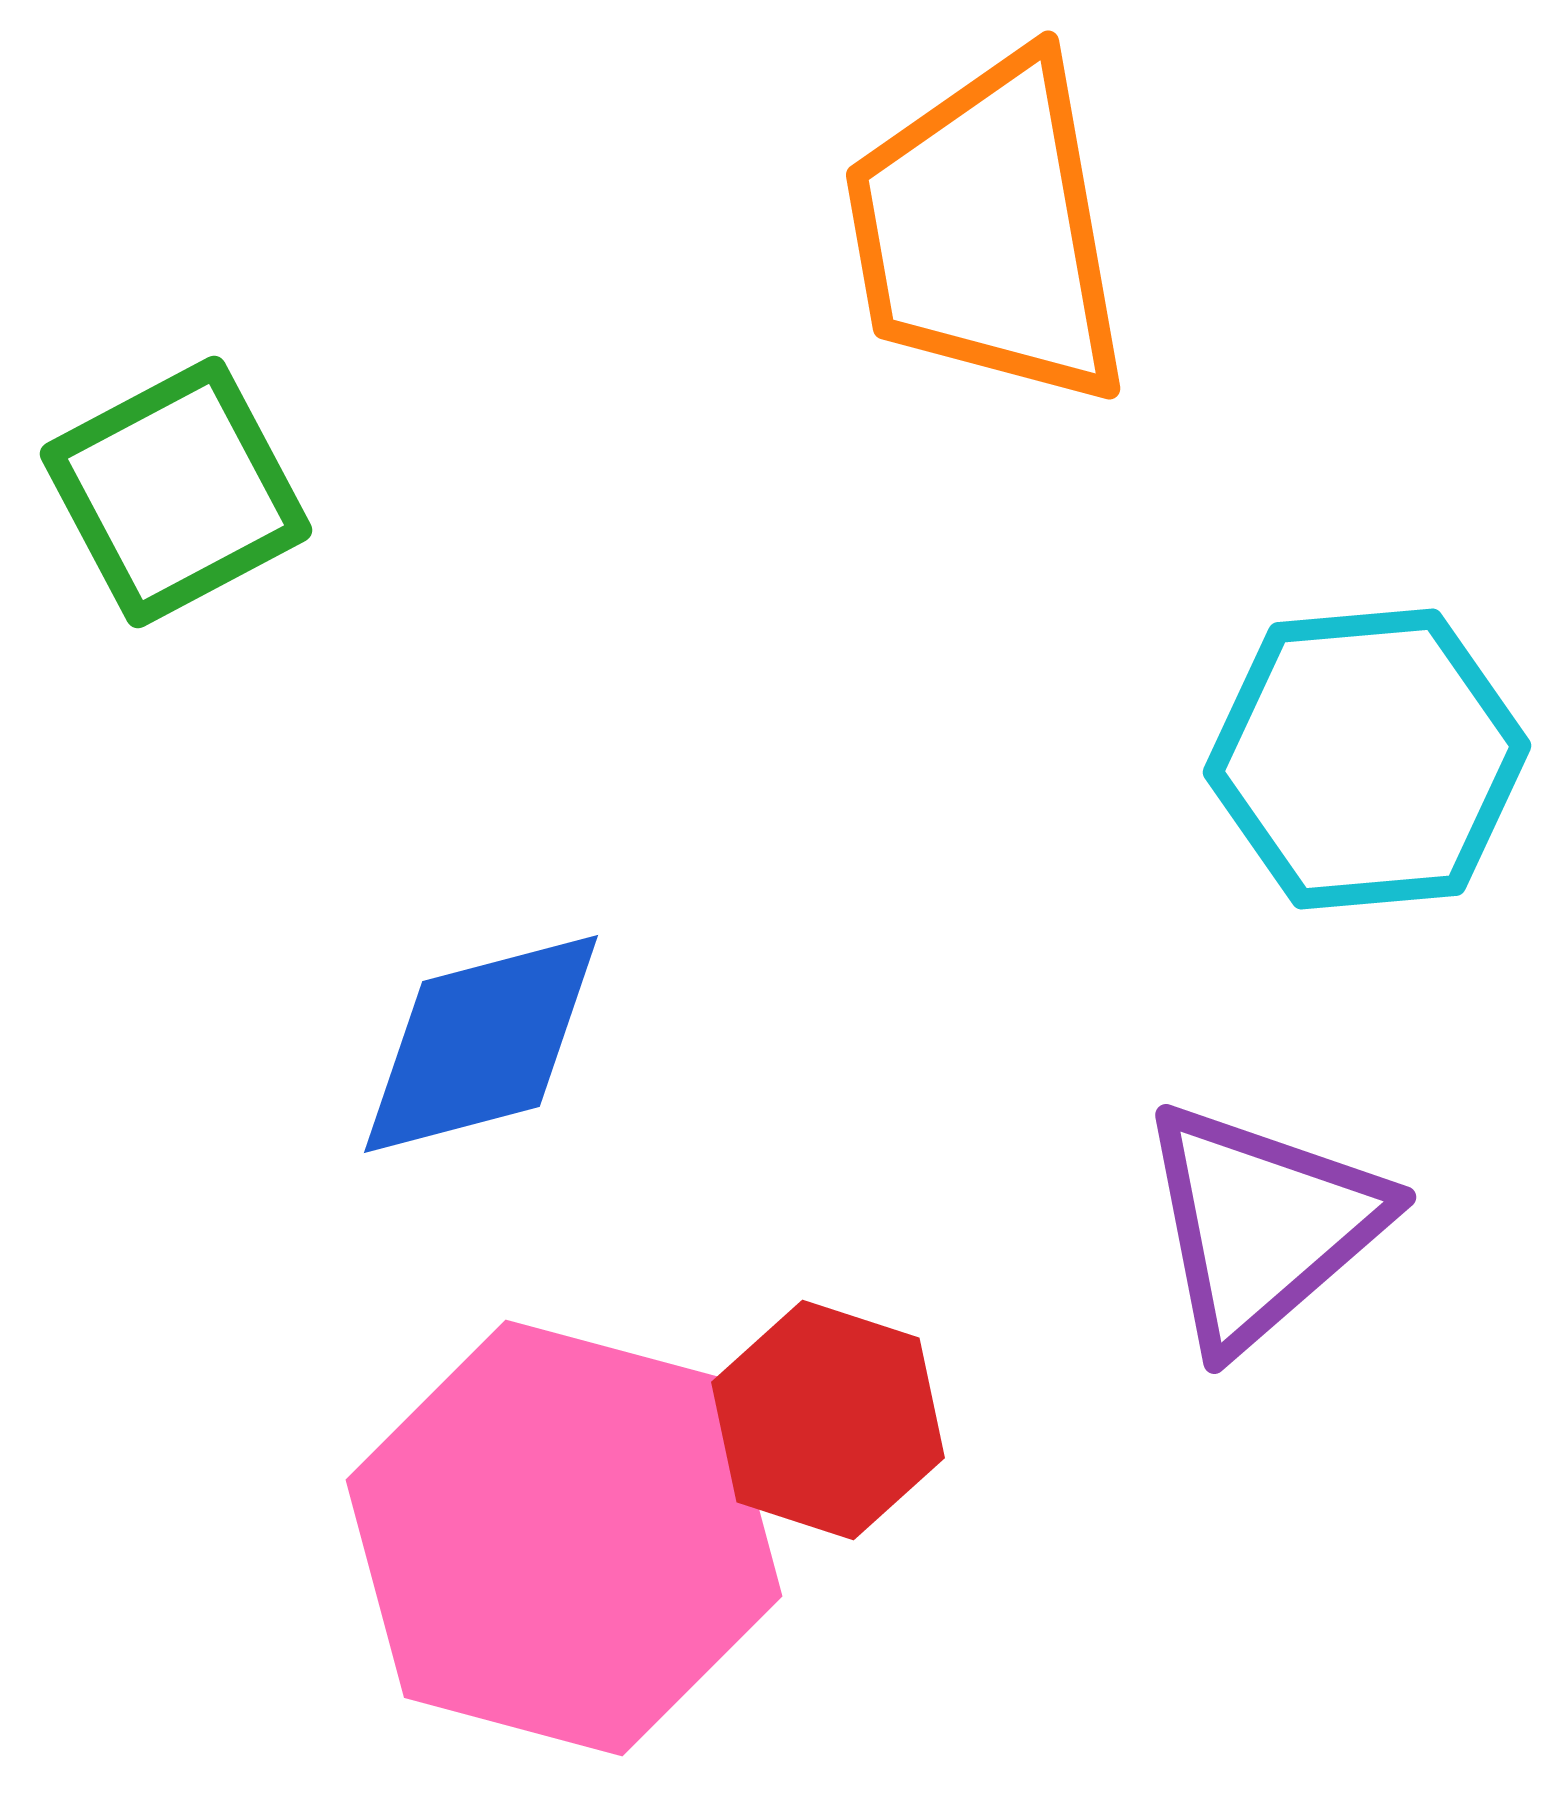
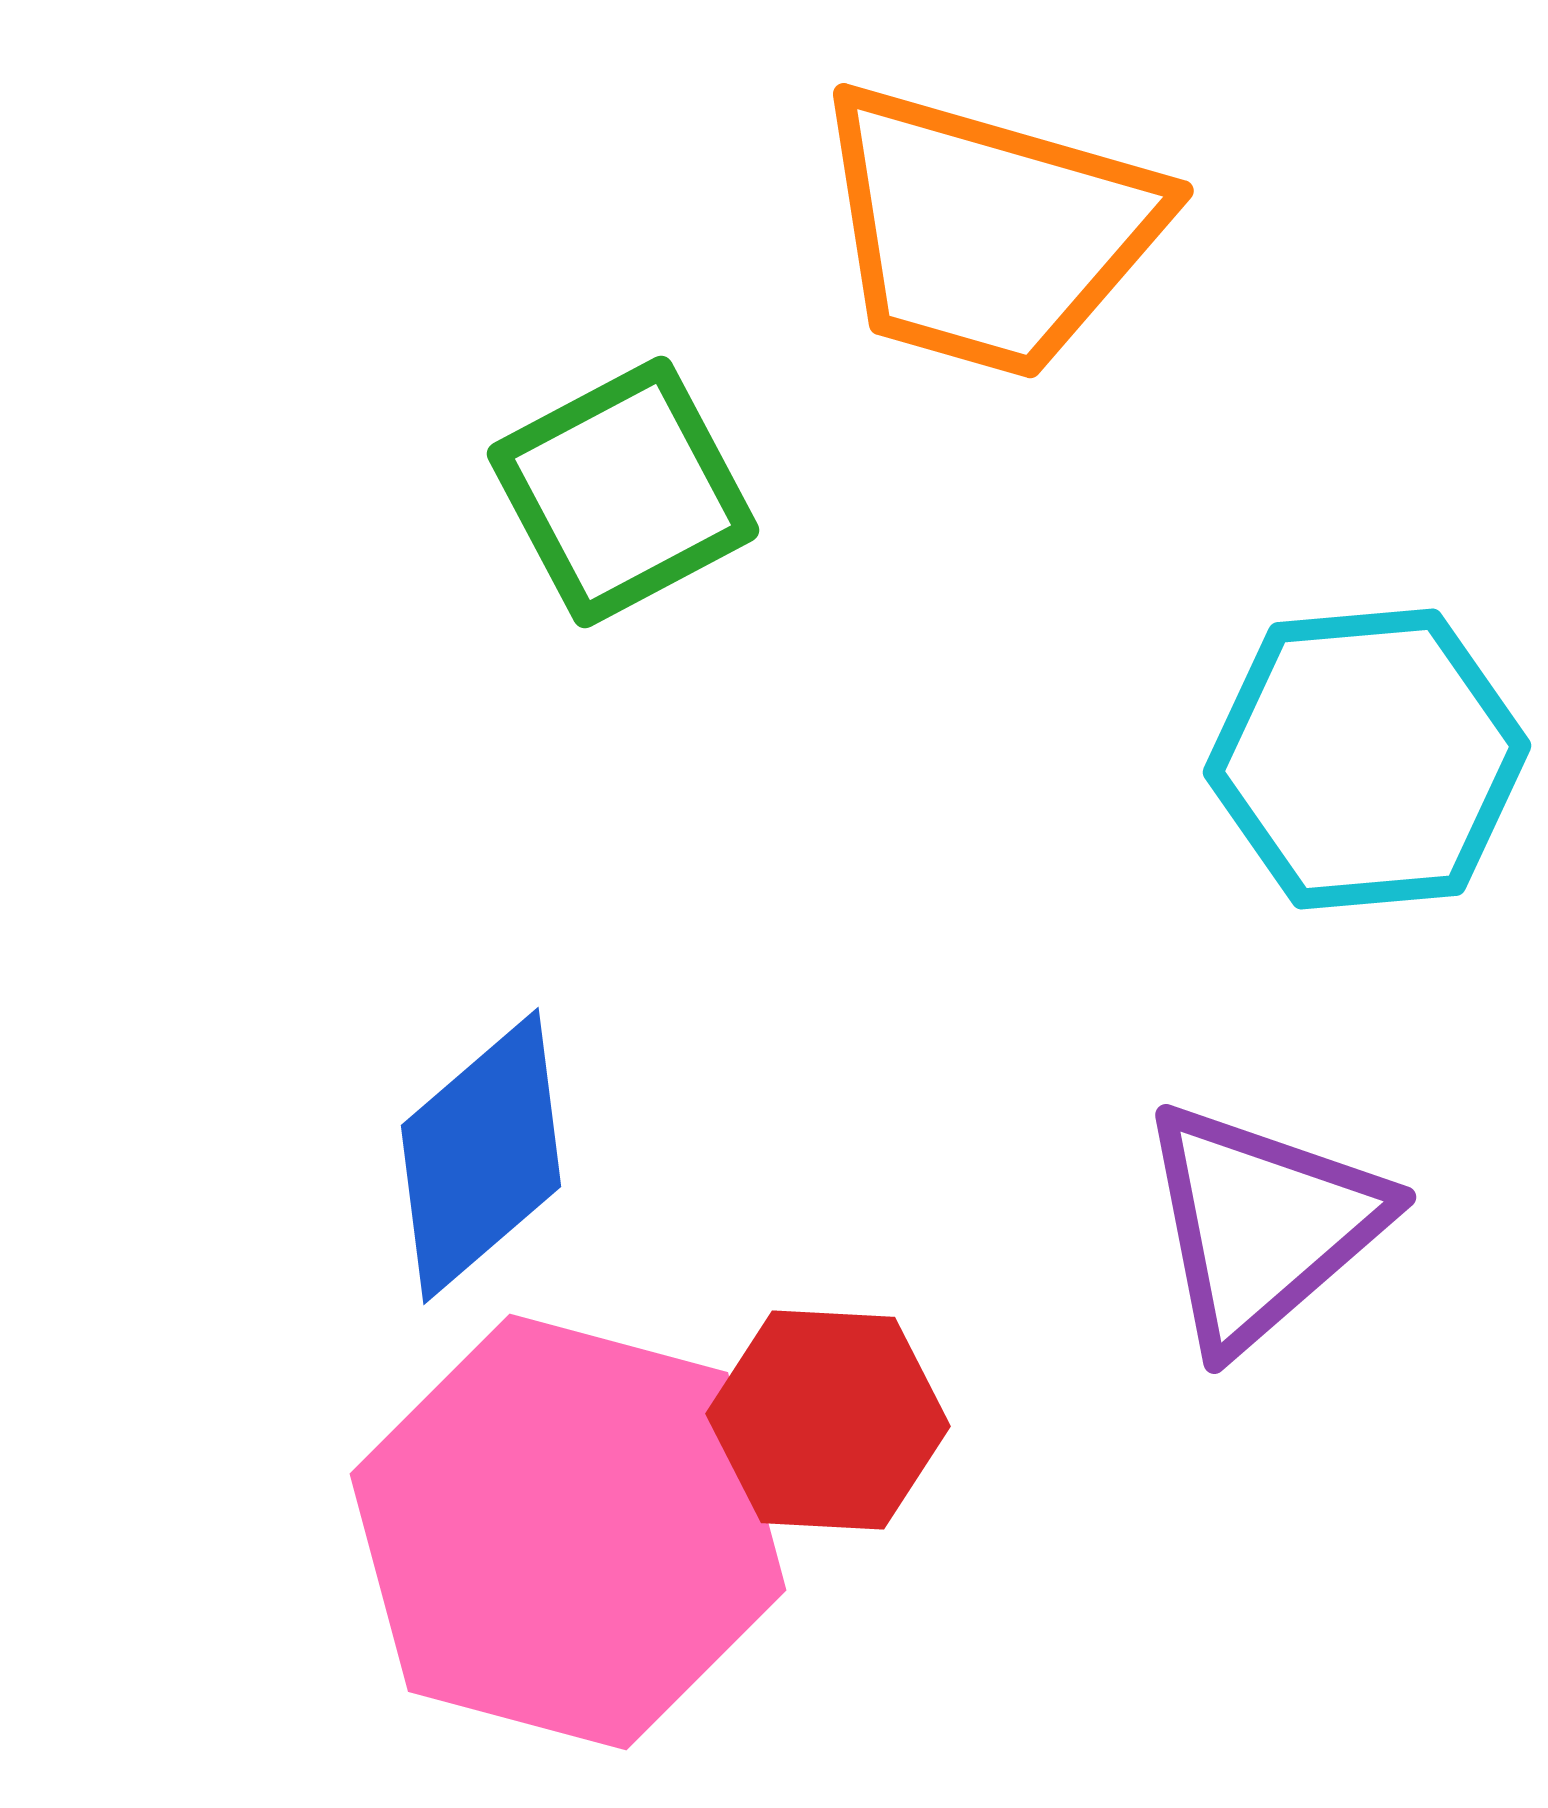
orange trapezoid: rotated 64 degrees counterclockwise
green square: moved 447 px right
blue diamond: moved 112 px down; rotated 26 degrees counterclockwise
red hexagon: rotated 15 degrees counterclockwise
pink hexagon: moved 4 px right, 6 px up
